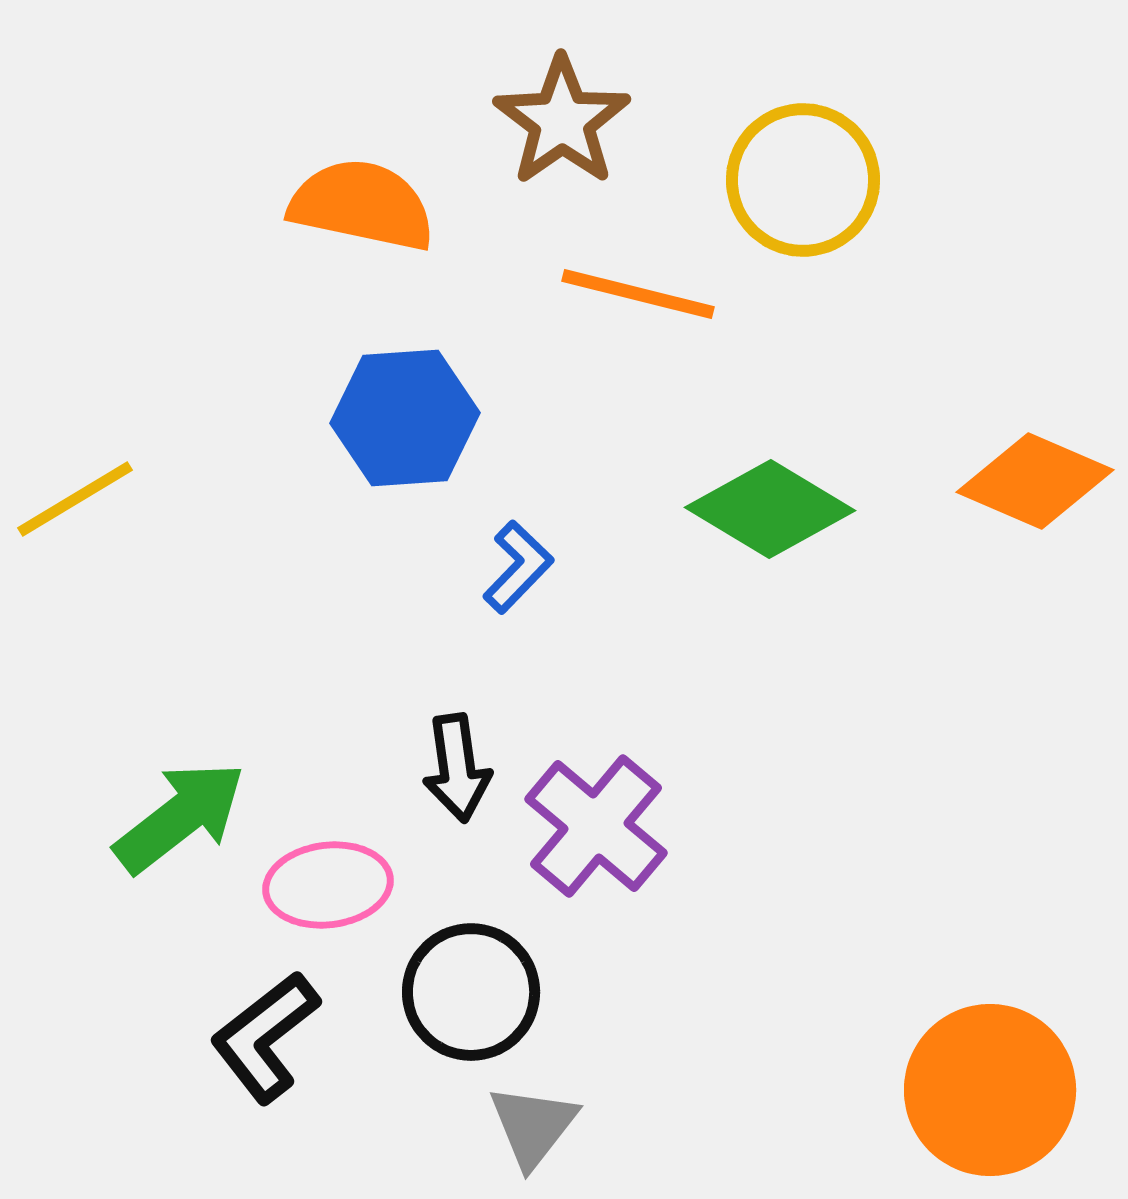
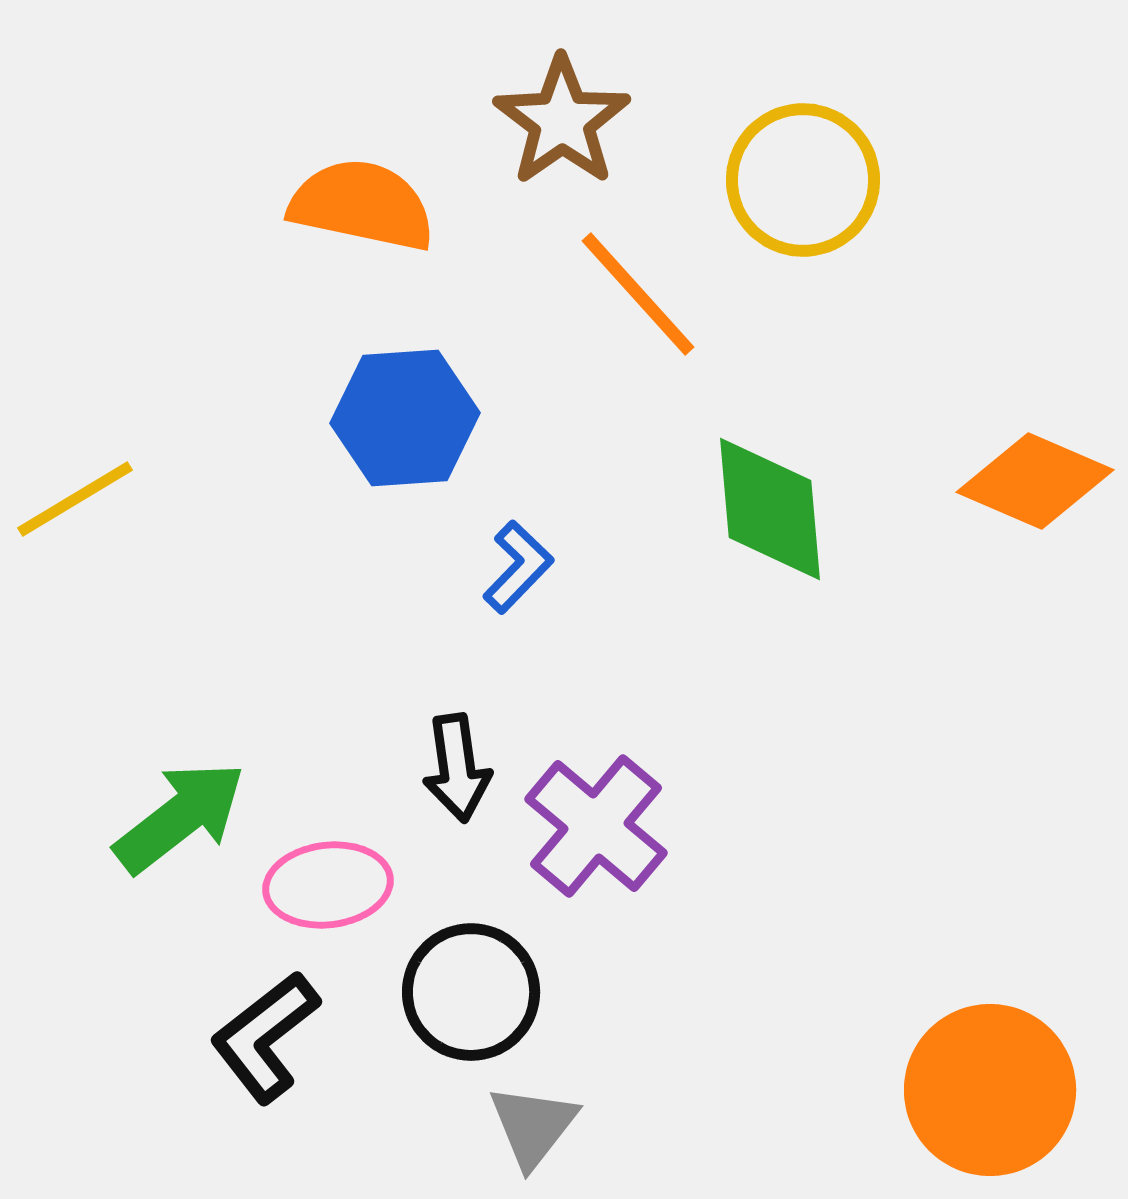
orange line: rotated 34 degrees clockwise
green diamond: rotated 54 degrees clockwise
